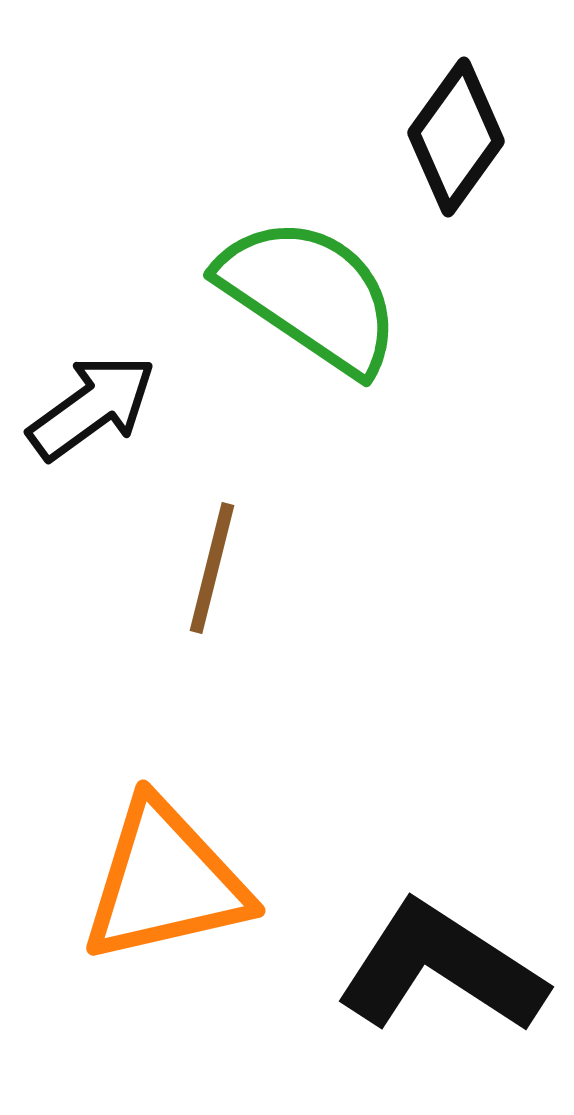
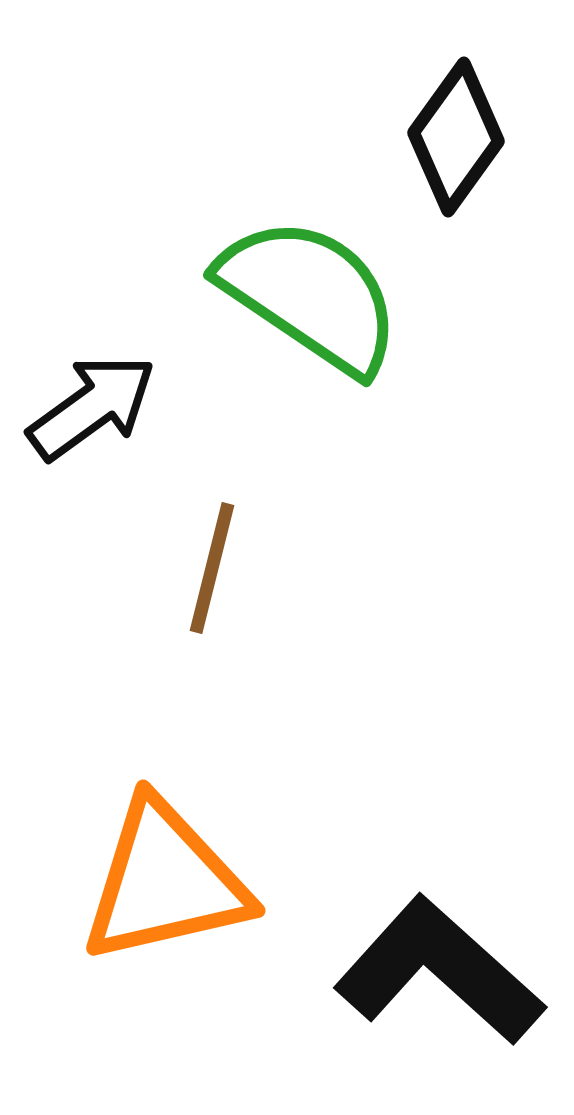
black L-shape: moved 2 px left, 3 px down; rotated 9 degrees clockwise
